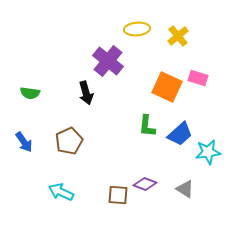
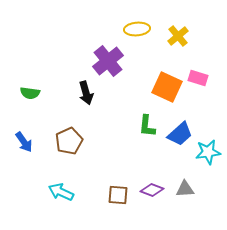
purple cross: rotated 12 degrees clockwise
purple diamond: moved 7 px right, 6 px down
gray triangle: rotated 36 degrees counterclockwise
